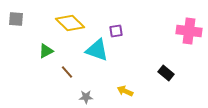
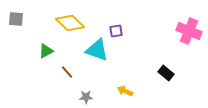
pink cross: rotated 15 degrees clockwise
